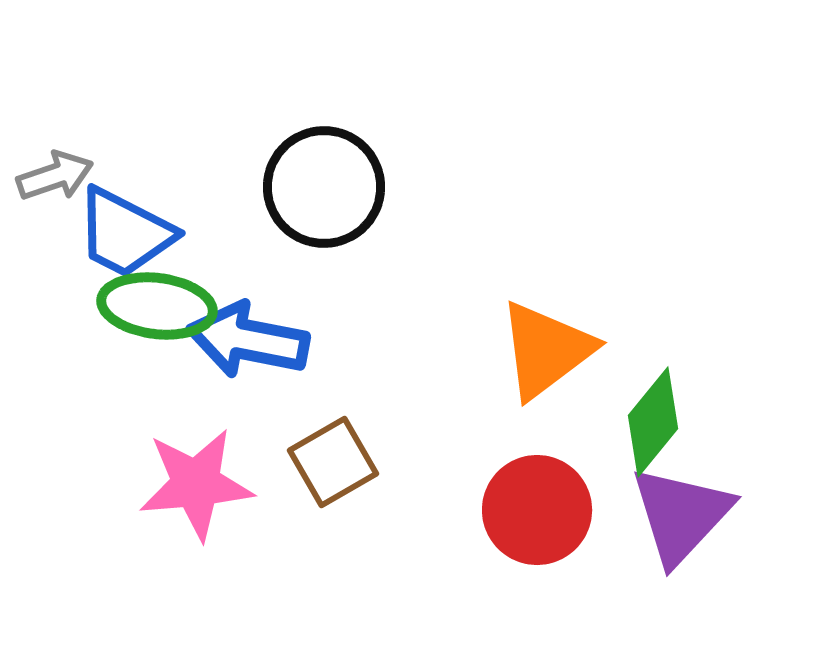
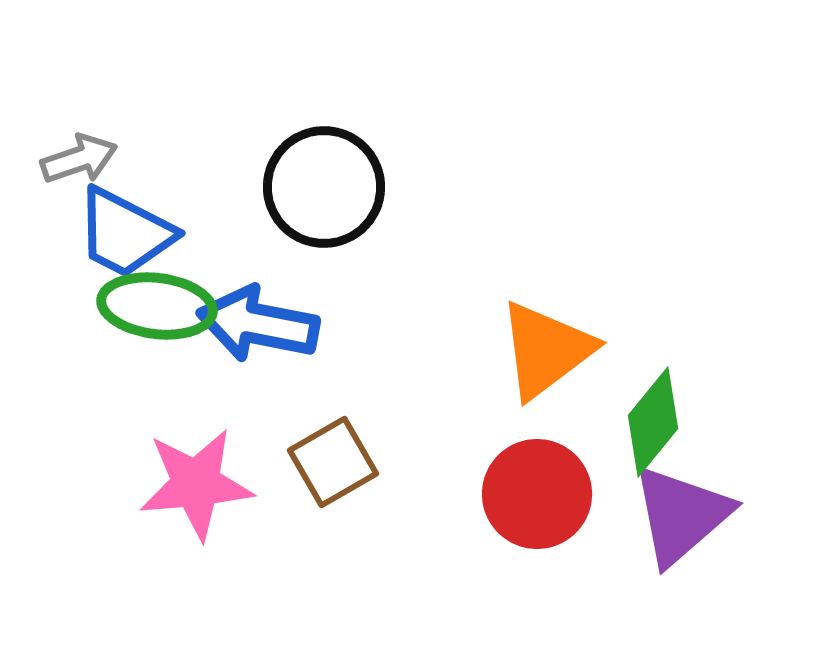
gray arrow: moved 24 px right, 17 px up
blue arrow: moved 10 px right, 16 px up
red circle: moved 16 px up
purple triangle: rotated 6 degrees clockwise
